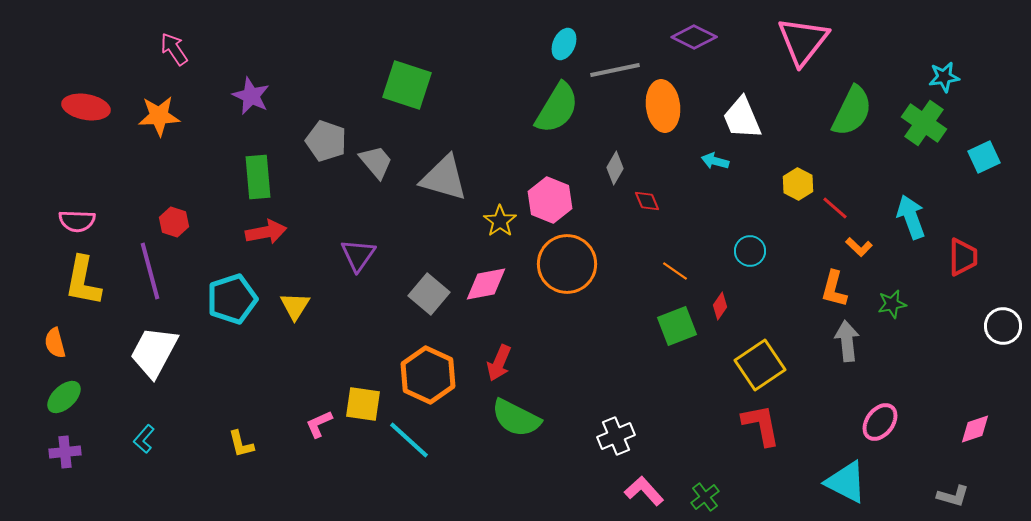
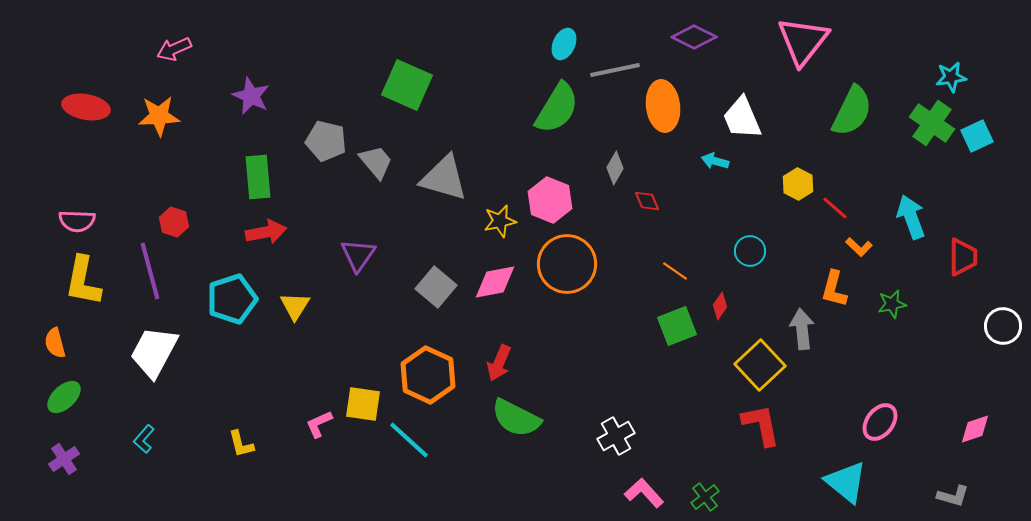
pink arrow at (174, 49): rotated 80 degrees counterclockwise
cyan star at (944, 77): moved 7 px right
green square at (407, 85): rotated 6 degrees clockwise
green cross at (924, 123): moved 8 px right
gray pentagon at (326, 141): rotated 6 degrees counterclockwise
cyan square at (984, 157): moved 7 px left, 21 px up
yellow star at (500, 221): rotated 24 degrees clockwise
pink diamond at (486, 284): moved 9 px right, 2 px up
gray square at (429, 294): moved 7 px right, 7 px up
gray arrow at (847, 341): moved 45 px left, 12 px up
yellow square at (760, 365): rotated 9 degrees counterclockwise
white cross at (616, 436): rotated 6 degrees counterclockwise
purple cross at (65, 452): moved 1 px left, 7 px down; rotated 28 degrees counterclockwise
cyan triangle at (846, 482): rotated 12 degrees clockwise
pink L-shape at (644, 491): moved 2 px down
